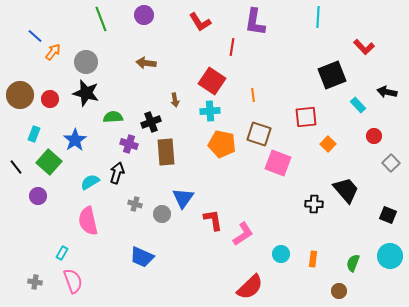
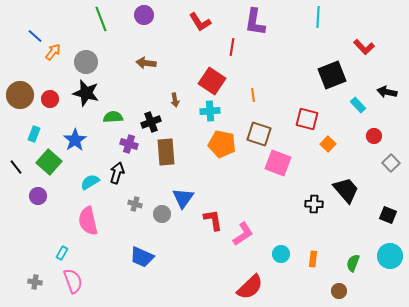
red square at (306, 117): moved 1 px right, 2 px down; rotated 20 degrees clockwise
